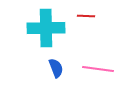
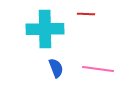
red line: moved 2 px up
cyan cross: moved 1 px left, 1 px down
